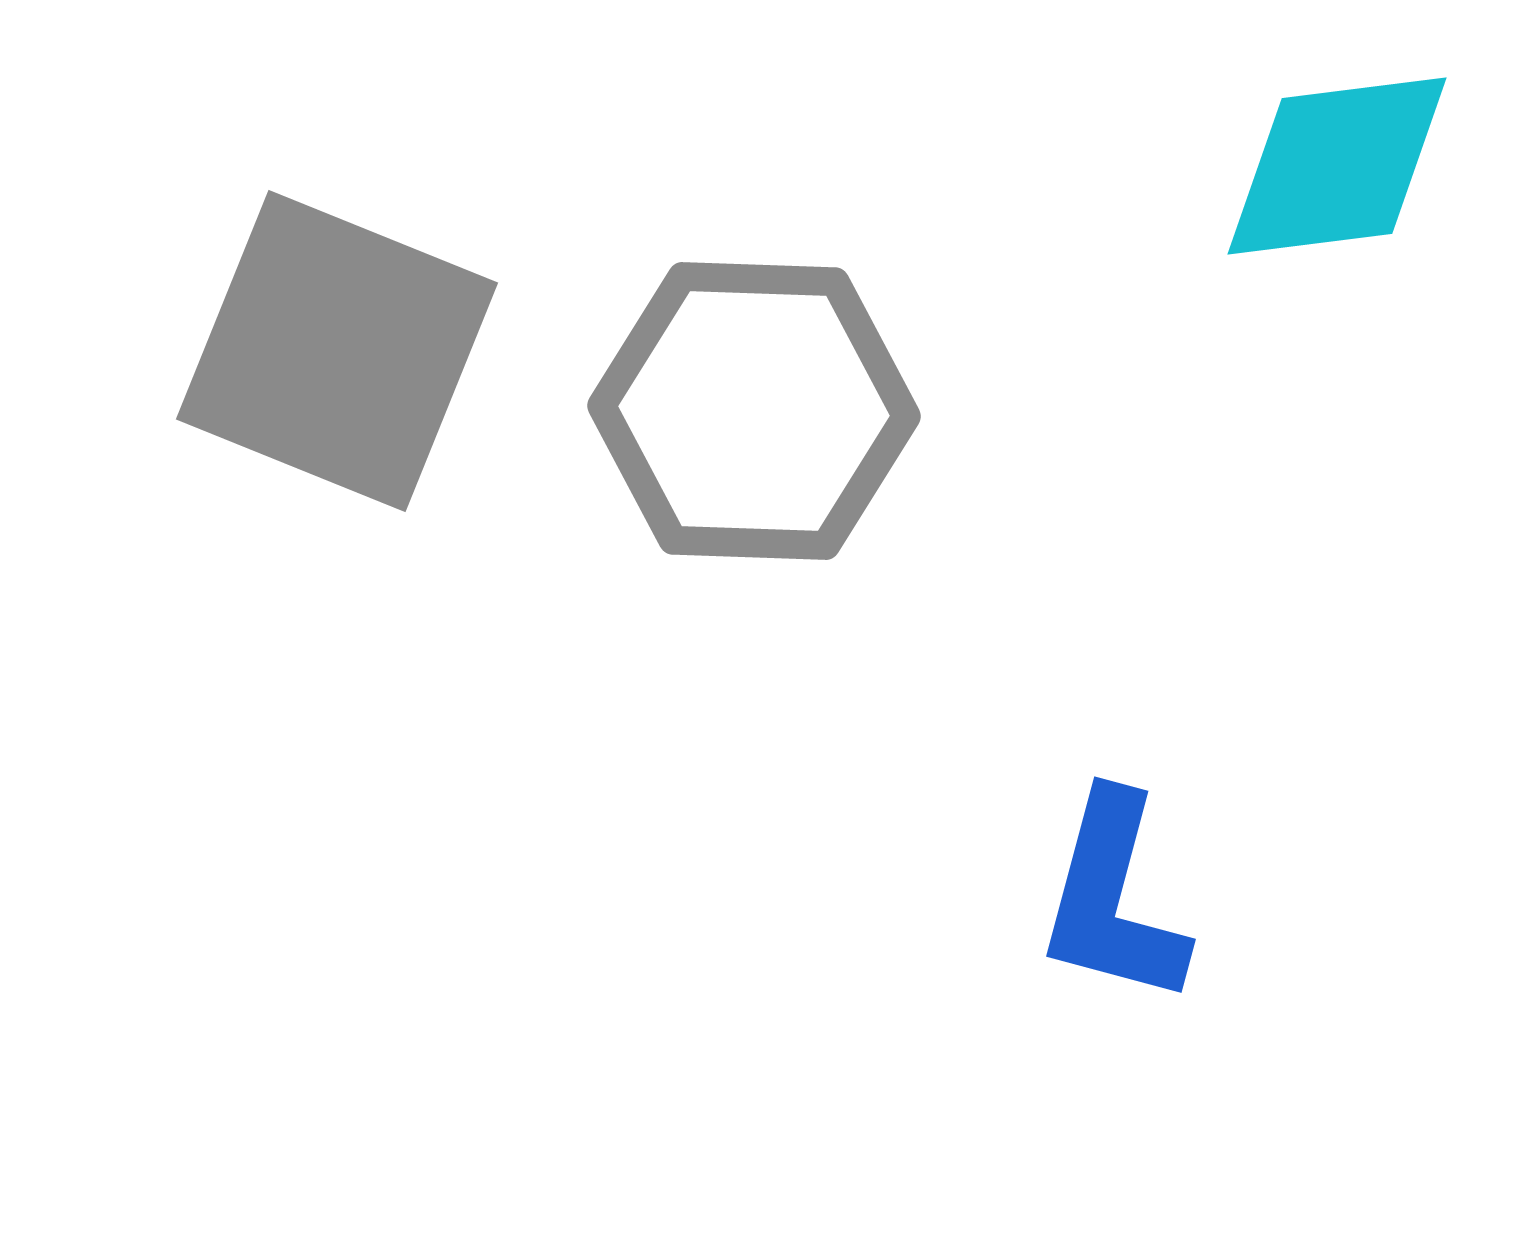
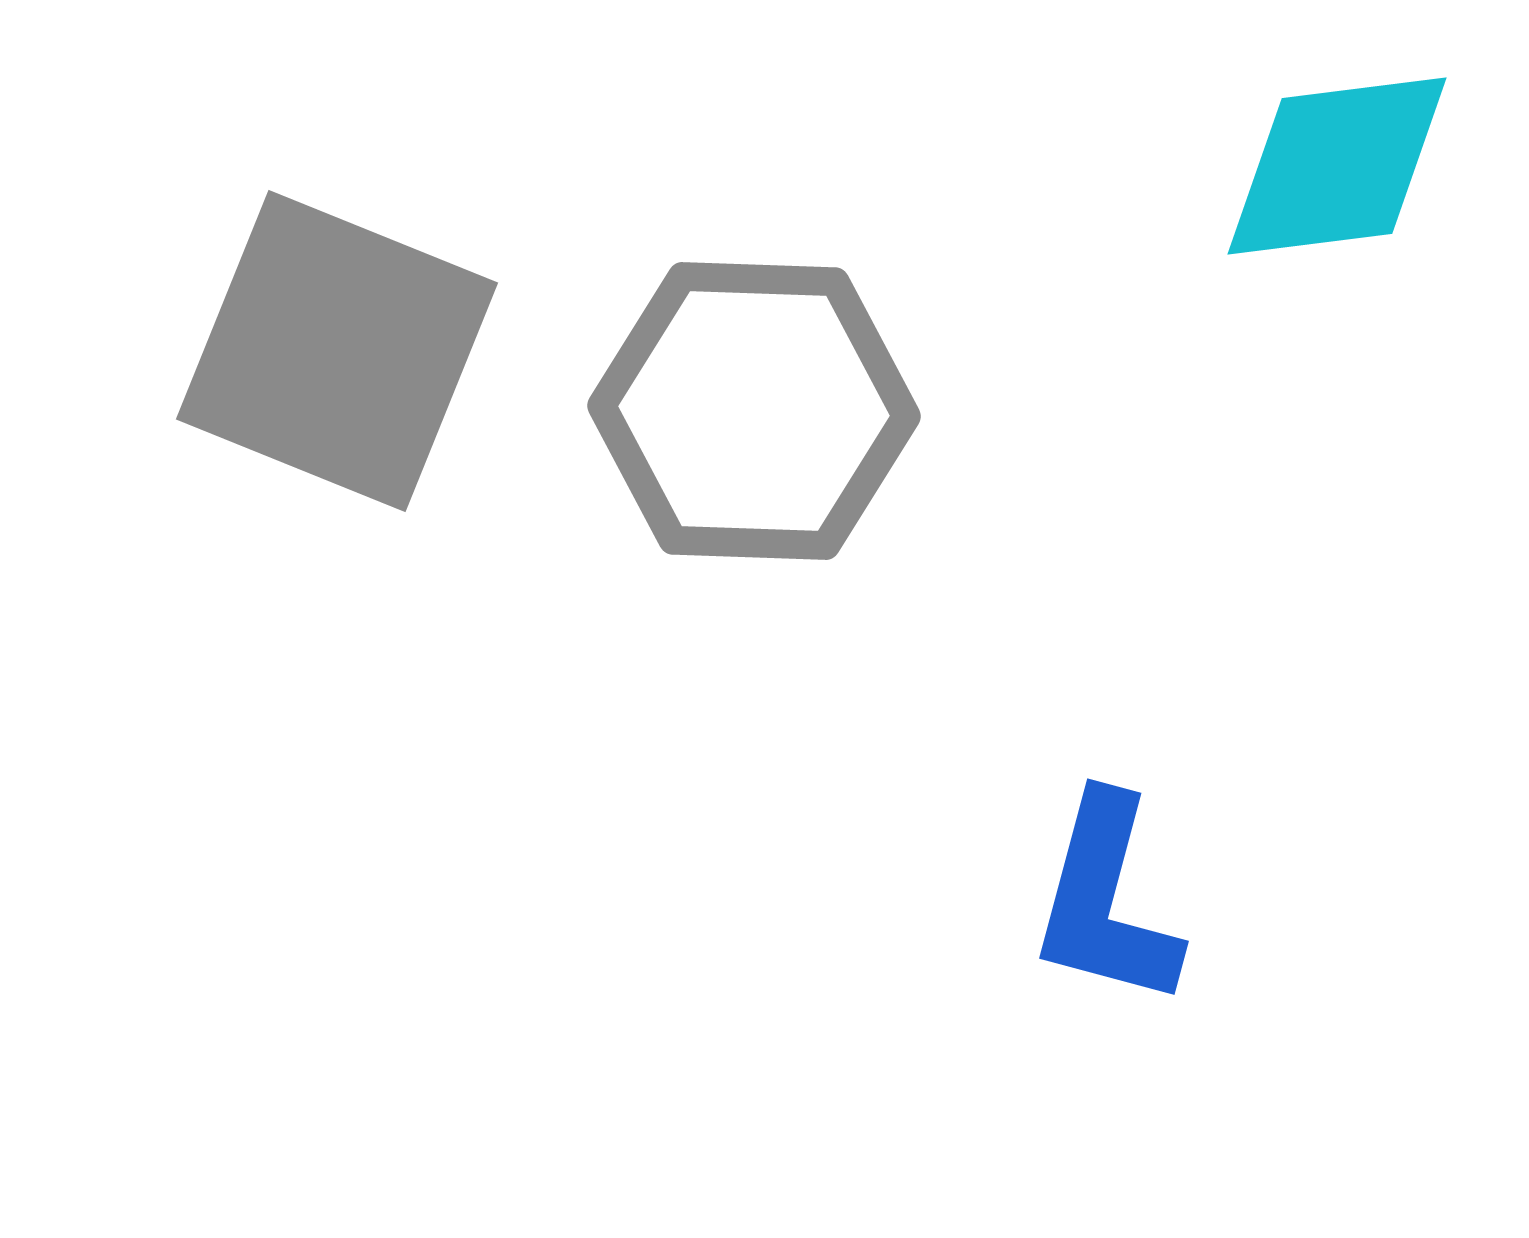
blue L-shape: moved 7 px left, 2 px down
